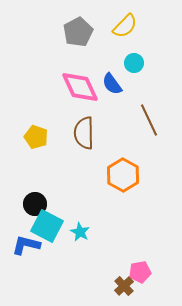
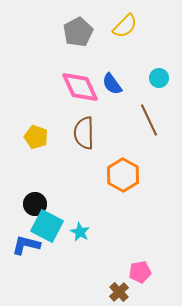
cyan circle: moved 25 px right, 15 px down
brown cross: moved 5 px left, 6 px down
